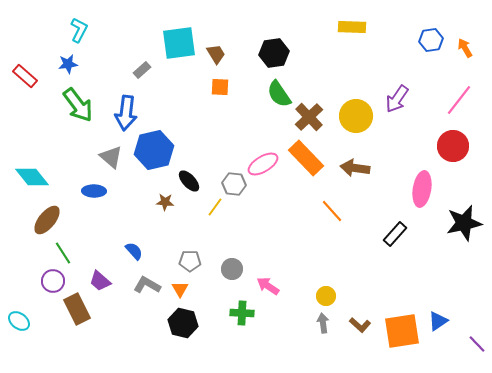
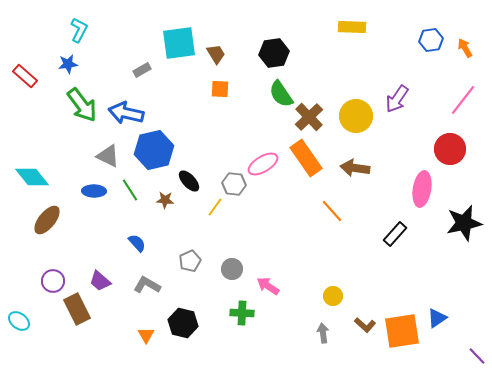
gray rectangle at (142, 70): rotated 12 degrees clockwise
orange square at (220, 87): moved 2 px down
green semicircle at (279, 94): moved 2 px right
pink line at (459, 100): moved 4 px right
green arrow at (78, 105): moved 4 px right
blue arrow at (126, 113): rotated 96 degrees clockwise
red circle at (453, 146): moved 3 px left, 3 px down
gray triangle at (111, 157): moved 3 px left, 1 px up; rotated 15 degrees counterclockwise
orange rectangle at (306, 158): rotated 9 degrees clockwise
brown star at (165, 202): moved 2 px up
blue semicircle at (134, 251): moved 3 px right, 8 px up
green line at (63, 253): moved 67 px right, 63 px up
gray pentagon at (190, 261): rotated 25 degrees counterclockwise
orange triangle at (180, 289): moved 34 px left, 46 px down
yellow circle at (326, 296): moved 7 px right
blue triangle at (438, 321): moved 1 px left, 3 px up
gray arrow at (323, 323): moved 10 px down
brown L-shape at (360, 325): moved 5 px right
purple line at (477, 344): moved 12 px down
